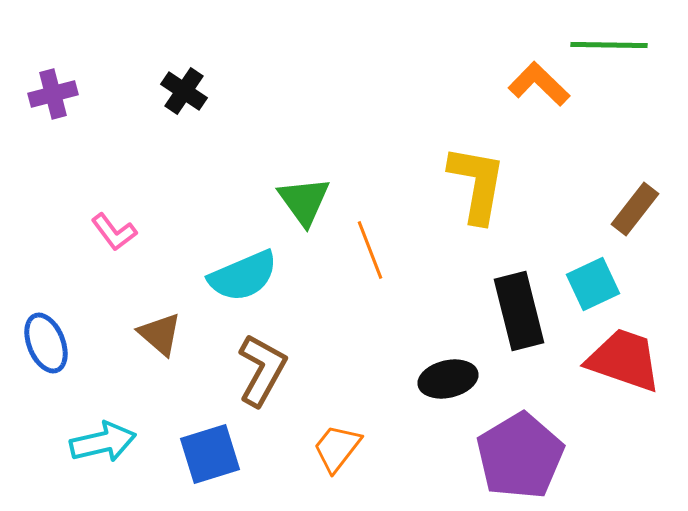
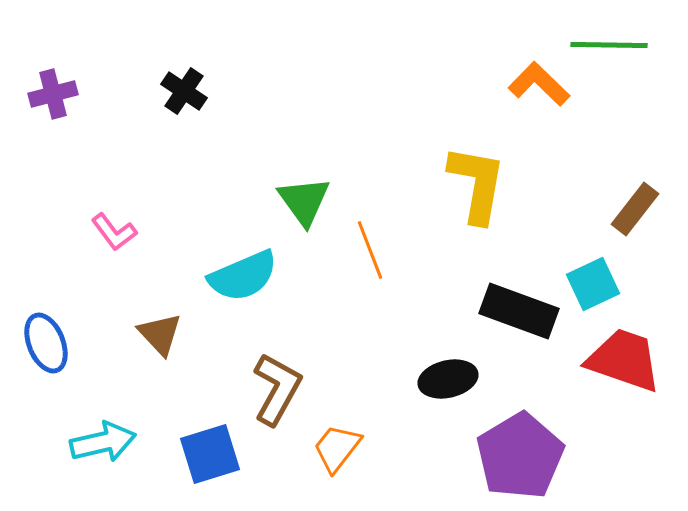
black rectangle: rotated 56 degrees counterclockwise
brown triangle: rotated 6 degrees clockwise
brown L-shape: moved 15 px right, 19 px down
